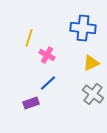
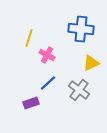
blue cross: moved 2 px left, 1 px down
gray cross: moved 14 px left, 4 px up
